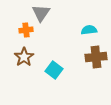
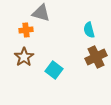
gray triangle: rotated 48 degrees counterclockwise
cyan semicircle: rotated 98 degrees counterclockwise
brown cross: rotated 20 degrees counterclockwise
